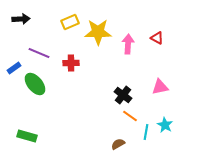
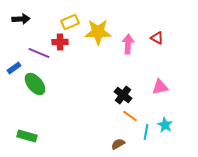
red cross: moved 11 px left, 21 px up
